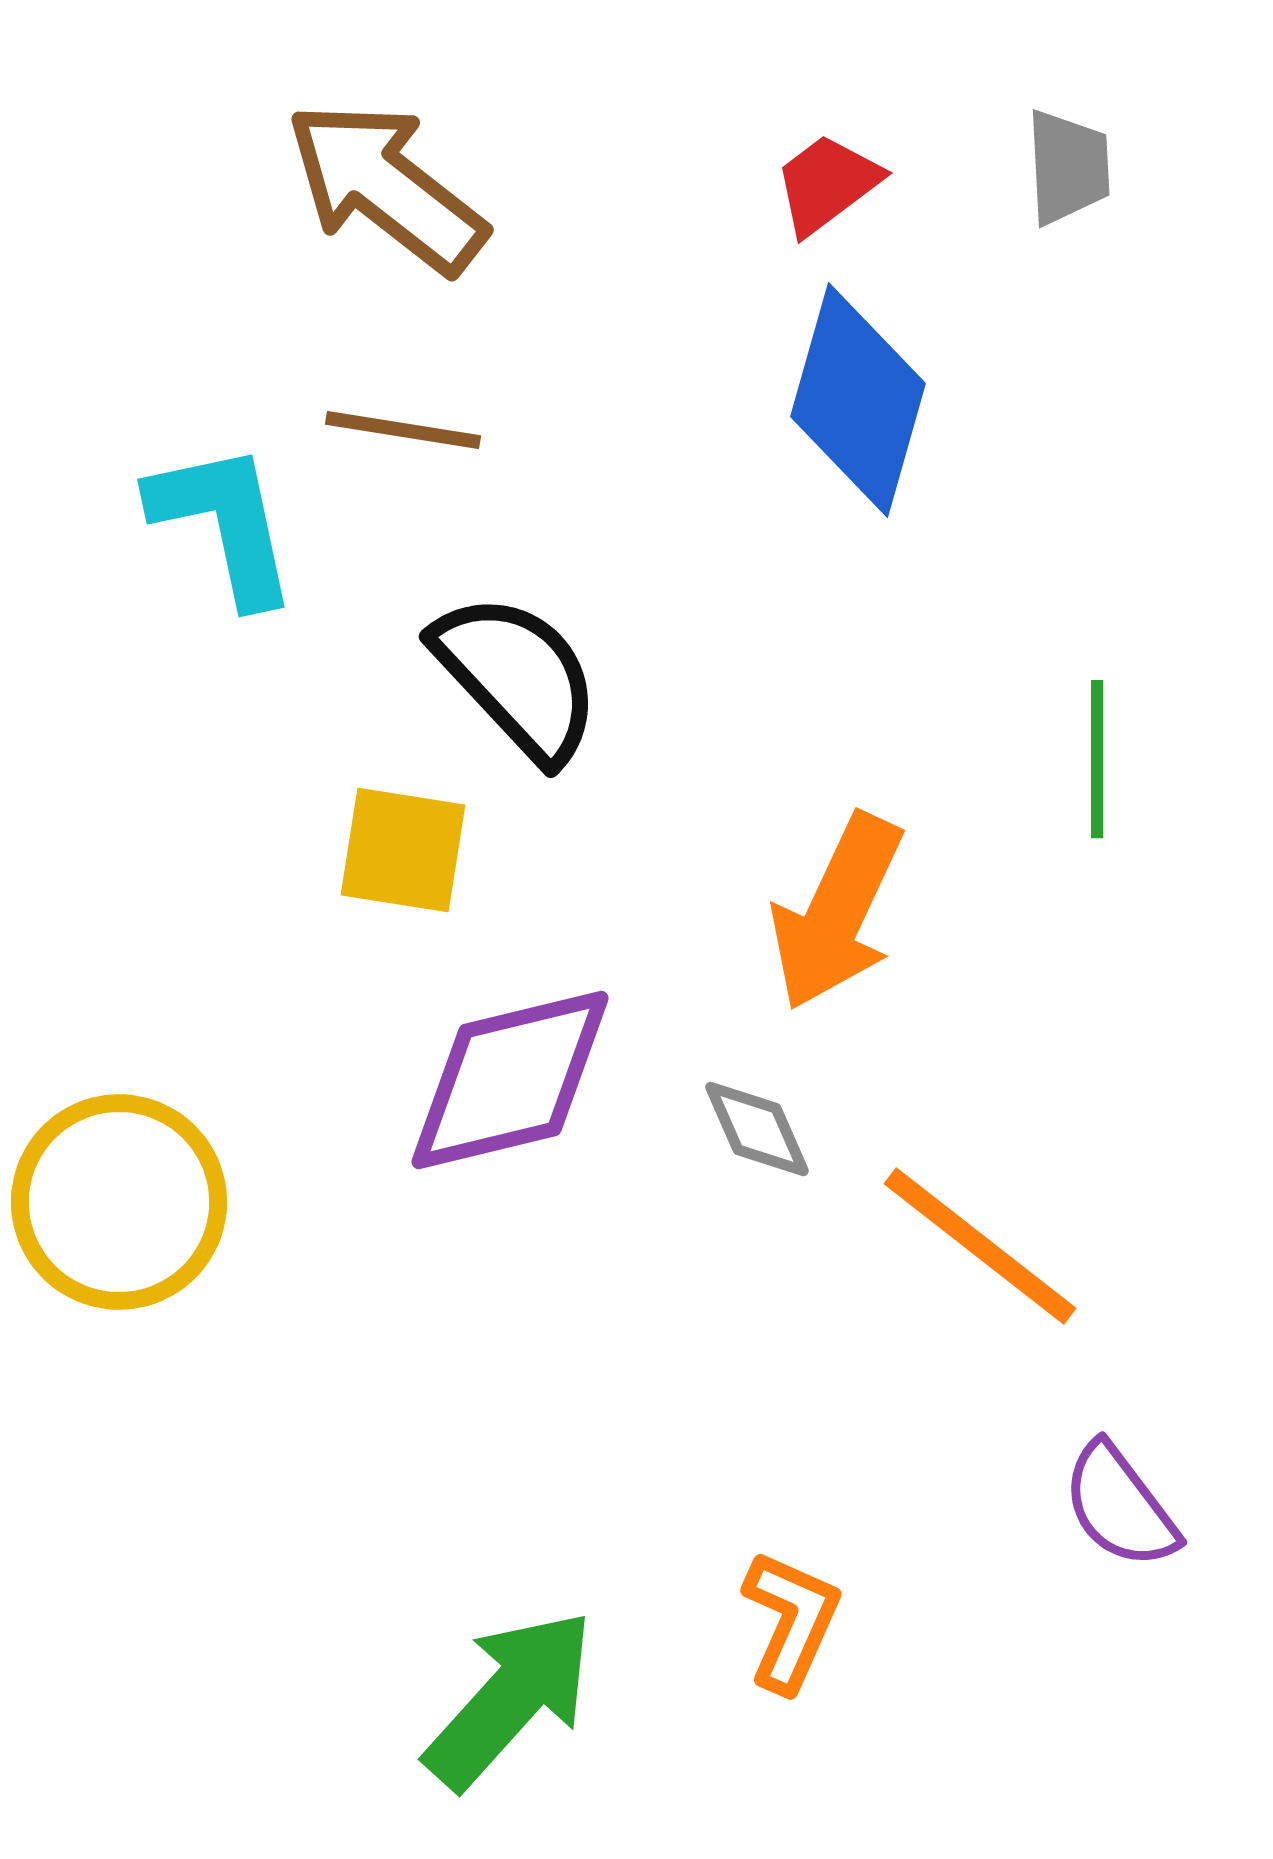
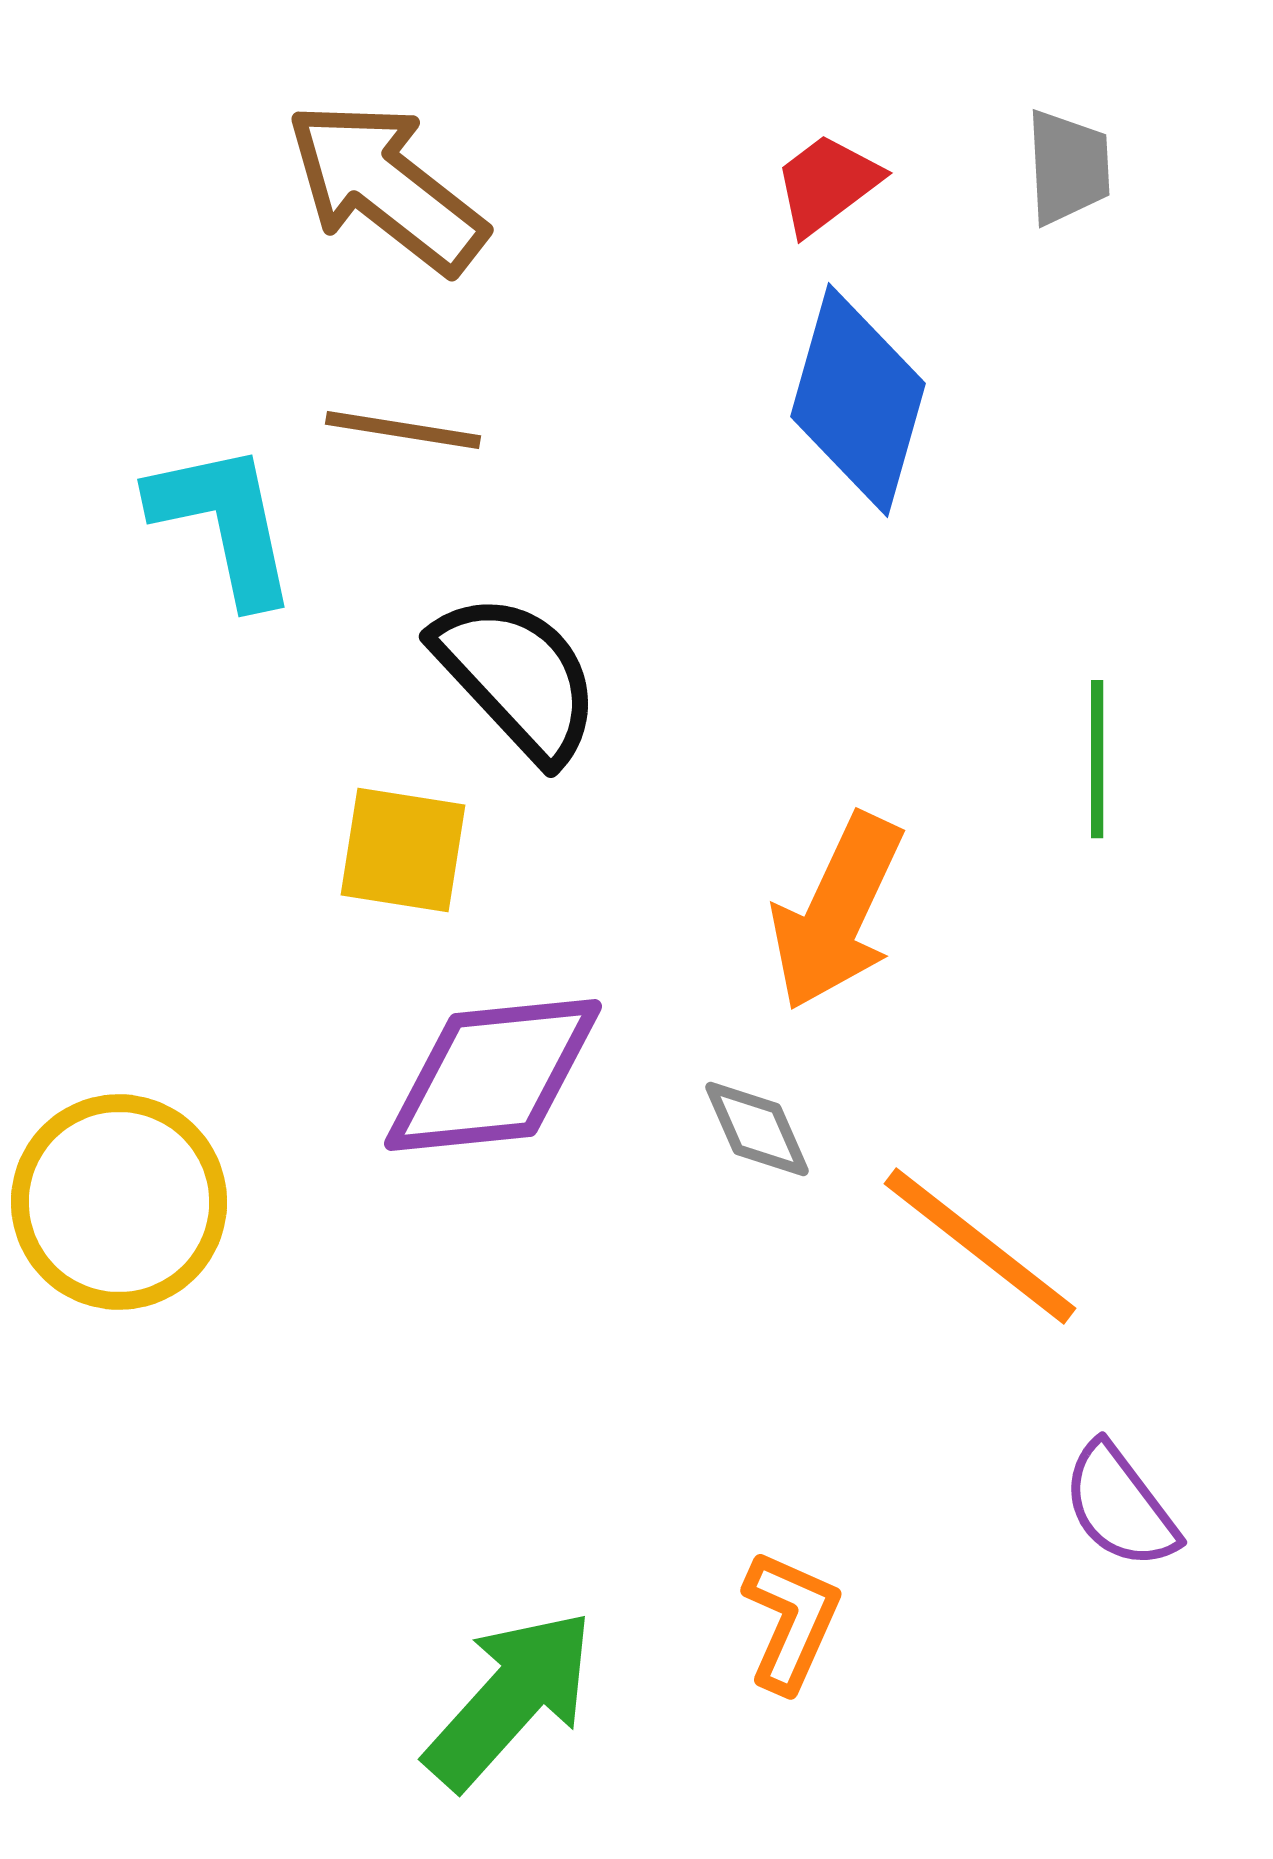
purple diamond: moved 17 px left, 5 px up; rotated 8 degrees clockwise
